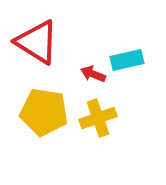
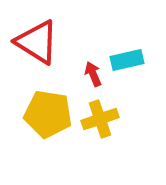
red arrow: rotated 45 degrees clockwise
yellow pentagon: moved 4 px right, 2 px down
yellow cross: moved 2 px right, 1 px down
